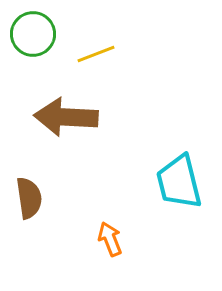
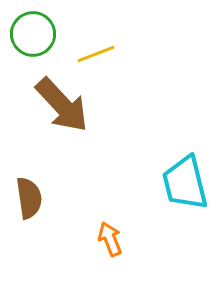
brown arrow: moved 4 px left, 12 px up; rotated 136 degrees counterclockwise
cyan trapezoid: moved 6 px right, 1 px down
